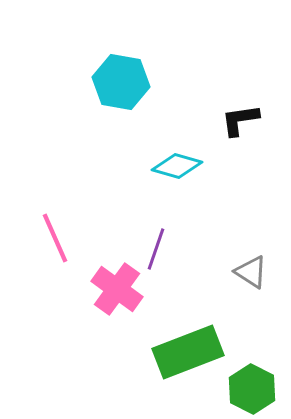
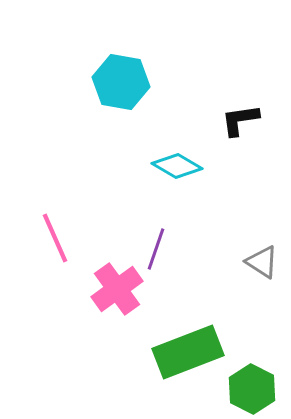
cyan diamond: rotated 15 degrees clockwise
gray triangle: moved 11 px right, 10 px up
pink cross: rotated 18 degrees clockwise
